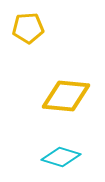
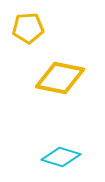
yellow diamond: moved 6 px left, 18 px up; rotated 6 degrees clockwise
